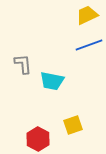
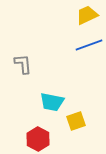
cyan trapezoid: moved 21 px down
yellow square: moved 3 px right, 4 px up
